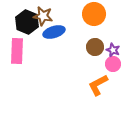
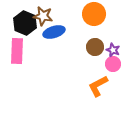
black hexagon: moved 2 px left, 1 px down
orange L-shape: moved 1 px down
